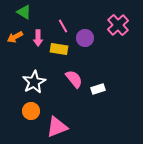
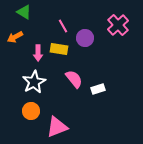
pink arrow: moved 15 px down
